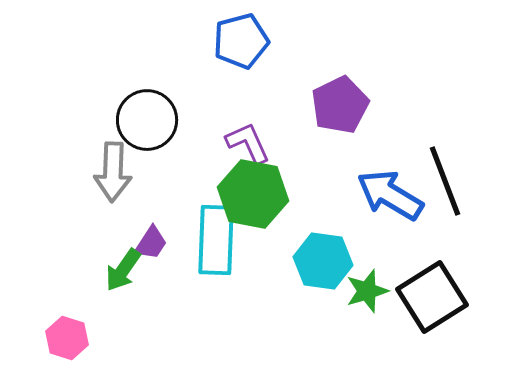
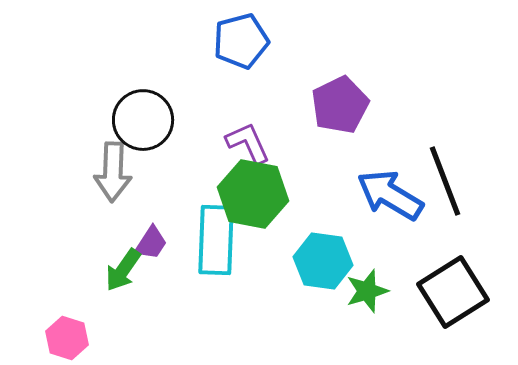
black circle: moved 4 px left
black square: moved 21 px right, 5 px up
